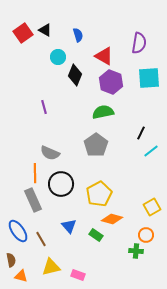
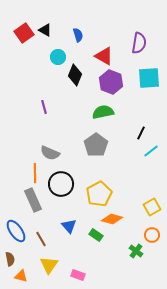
red square: moved 1 px right
blue ellipse: moved 2 px left
orange circle: moved 6 px right
green cross: rotated 32 degrees clockwise
brown semicircle: moved 1 px left, 1 px up
yellow triangle: moved 2 px left, 2 px up; rotated 42 degrees counterclockwise
